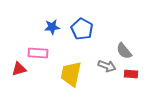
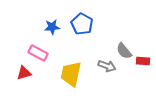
blue pentagon: moved 5 px up
pink rectangle: rotated 24 degrees clockwise
red triangle: moved 5 px right, 4 px down
red rectangle: moved 12 px right, 13 px up
